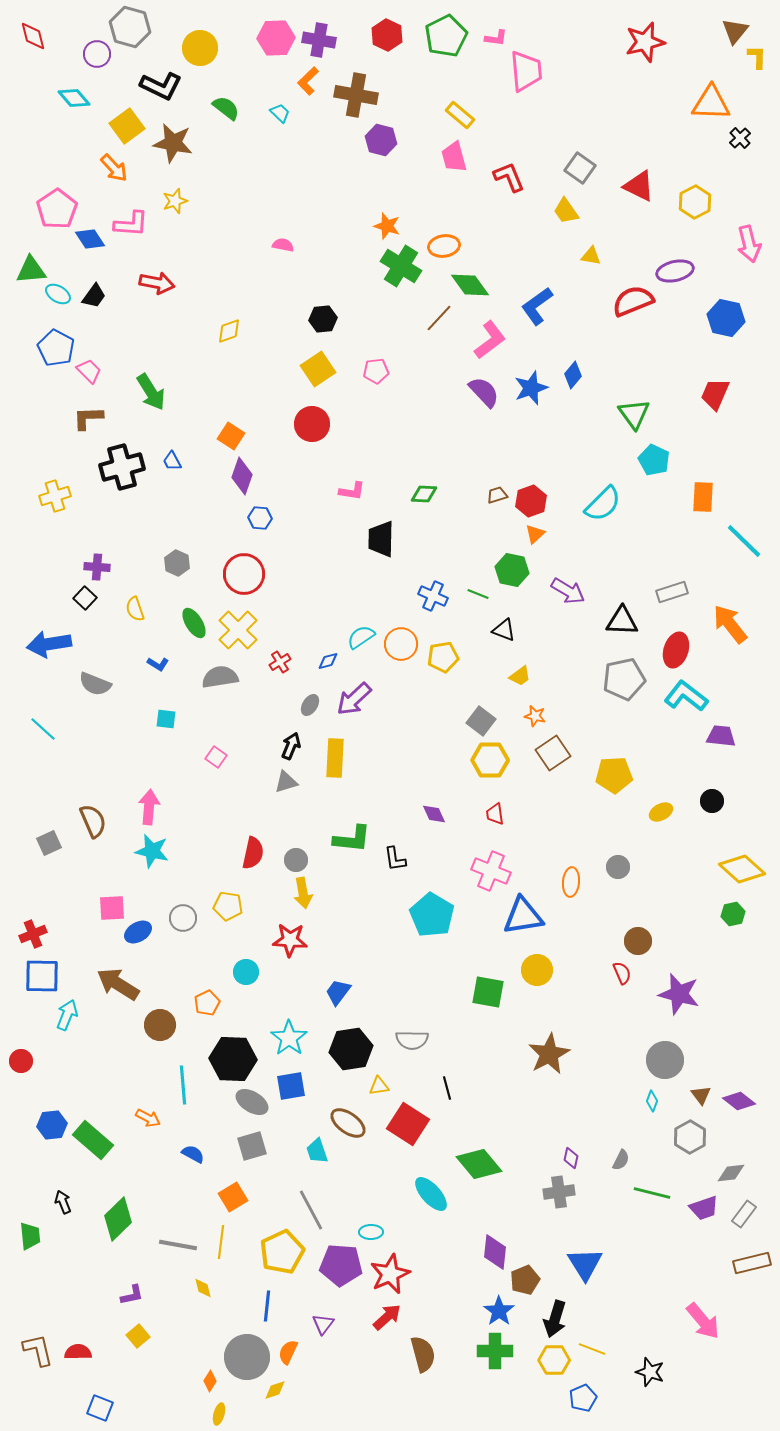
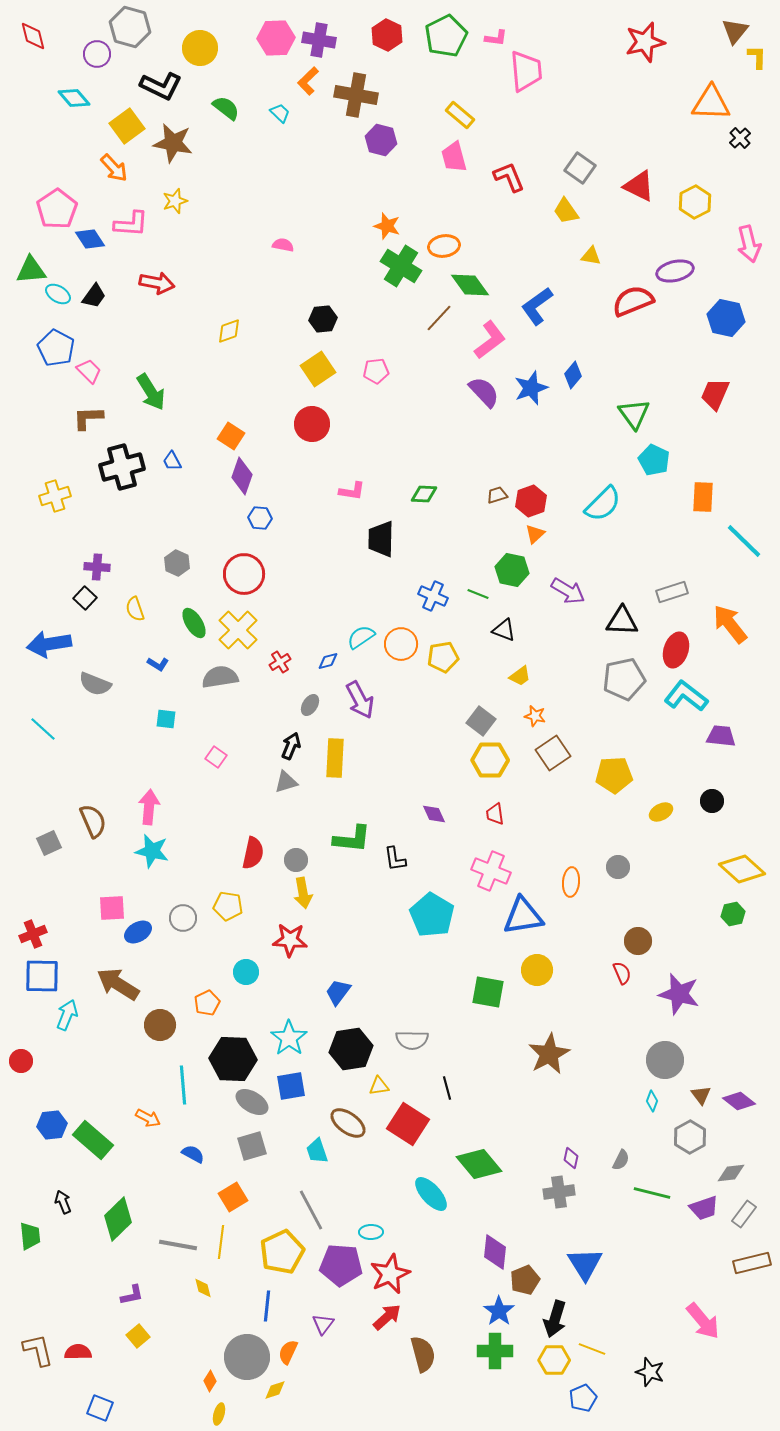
purple arrow at (354, 699): moved 6 px right, 1 px down; rotated 75 degrees counterclockwise
